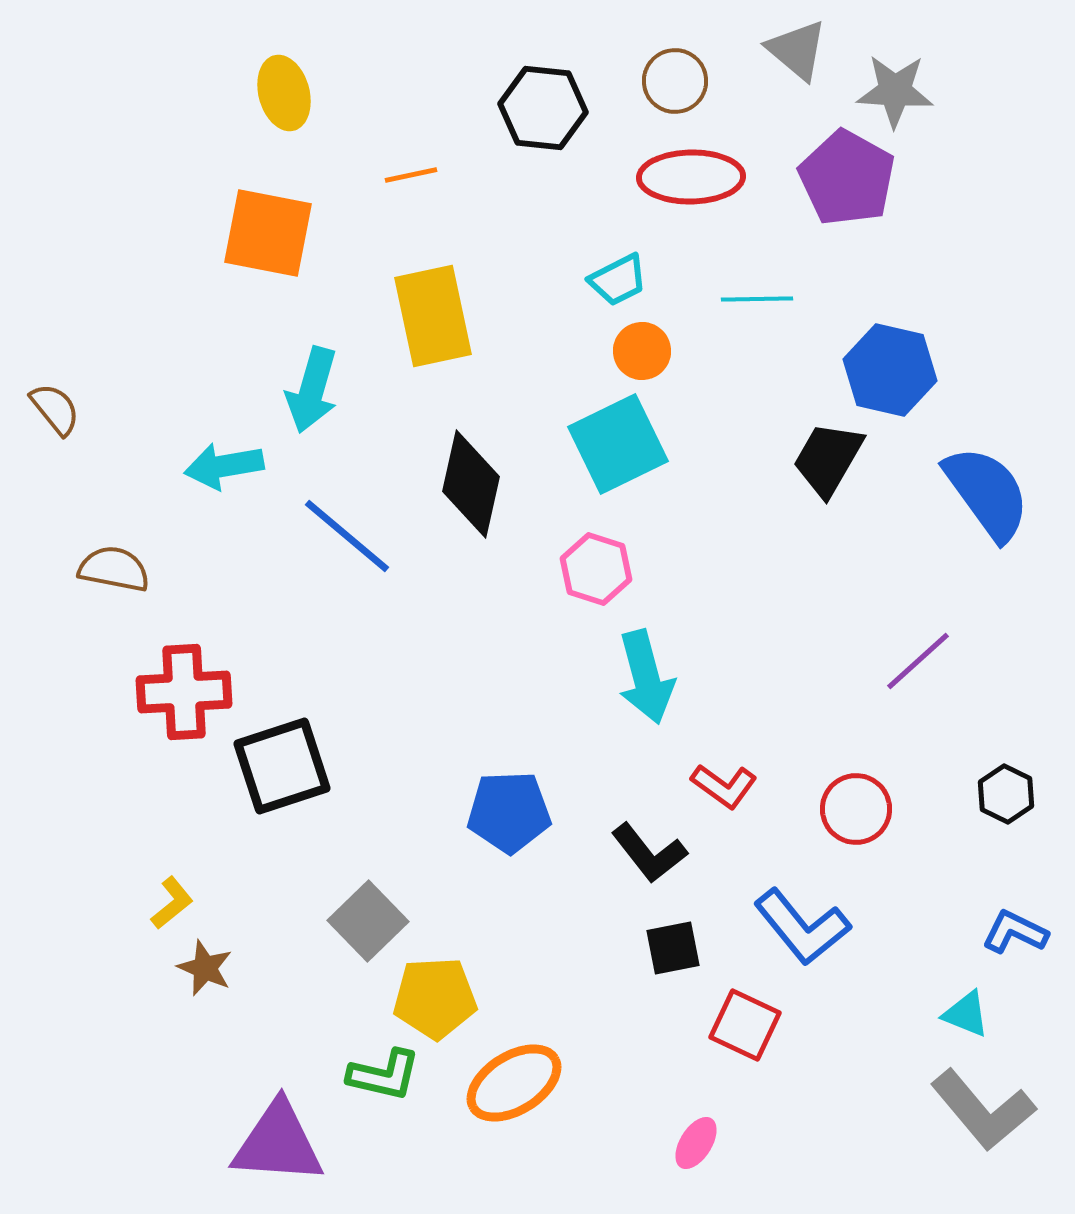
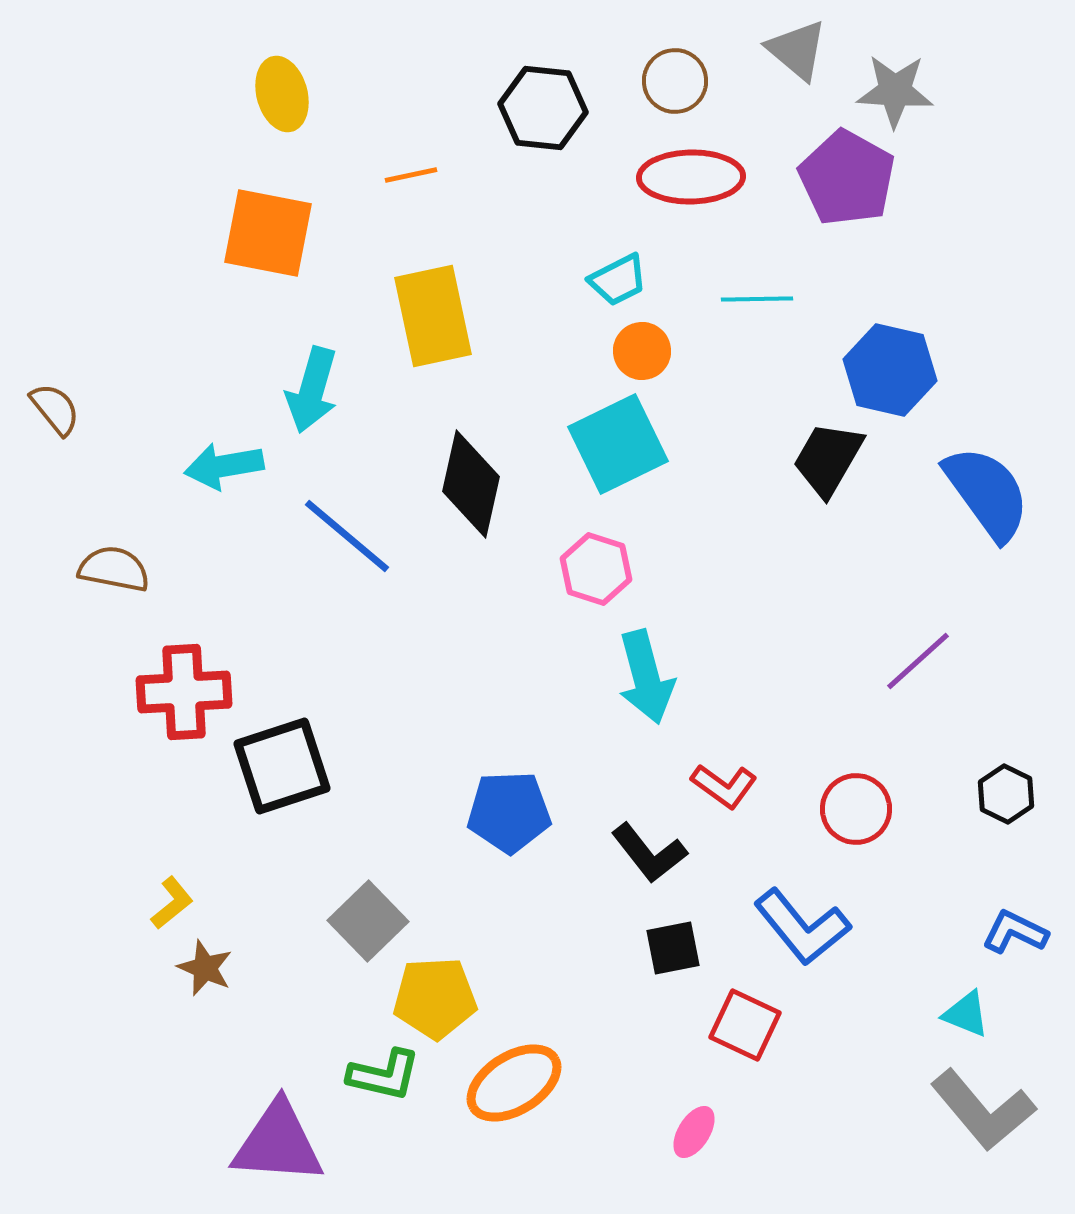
yellow ellipse at (284, 93): moved 2 px left, 1 px down
pink ellipse at (696, 1143): moved 2 px left, 11 px up
